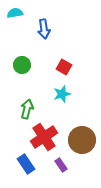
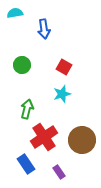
purple rectangle: moved 2 px left, 7 px down
